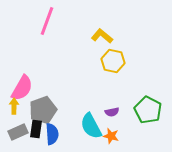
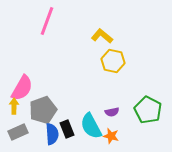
black rectangle: moved 31 px right; rotated 30 degrees counterclockwise
